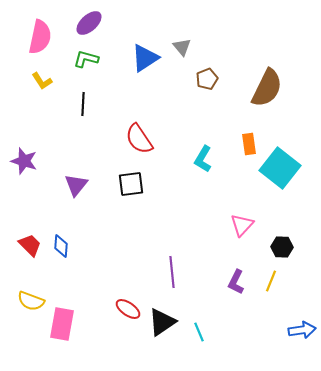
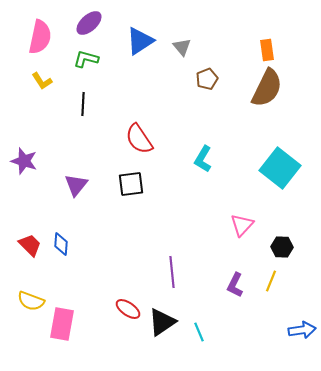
blue triangle: moved 5 px left, 17 px up
orange rectangle: moved 18 px right, 94 px up
blue diamond: moved 2 px up
purple L-shape: moved 1 px left, 3 px down
